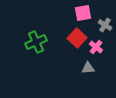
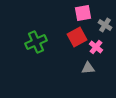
red square: moved 1 px up; rotated 18 degrees clockwise
